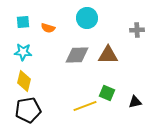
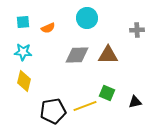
orange semicircle: rotated 40 degrees counterclockwise
black pentagon: moved 25 px right, 1 px down
